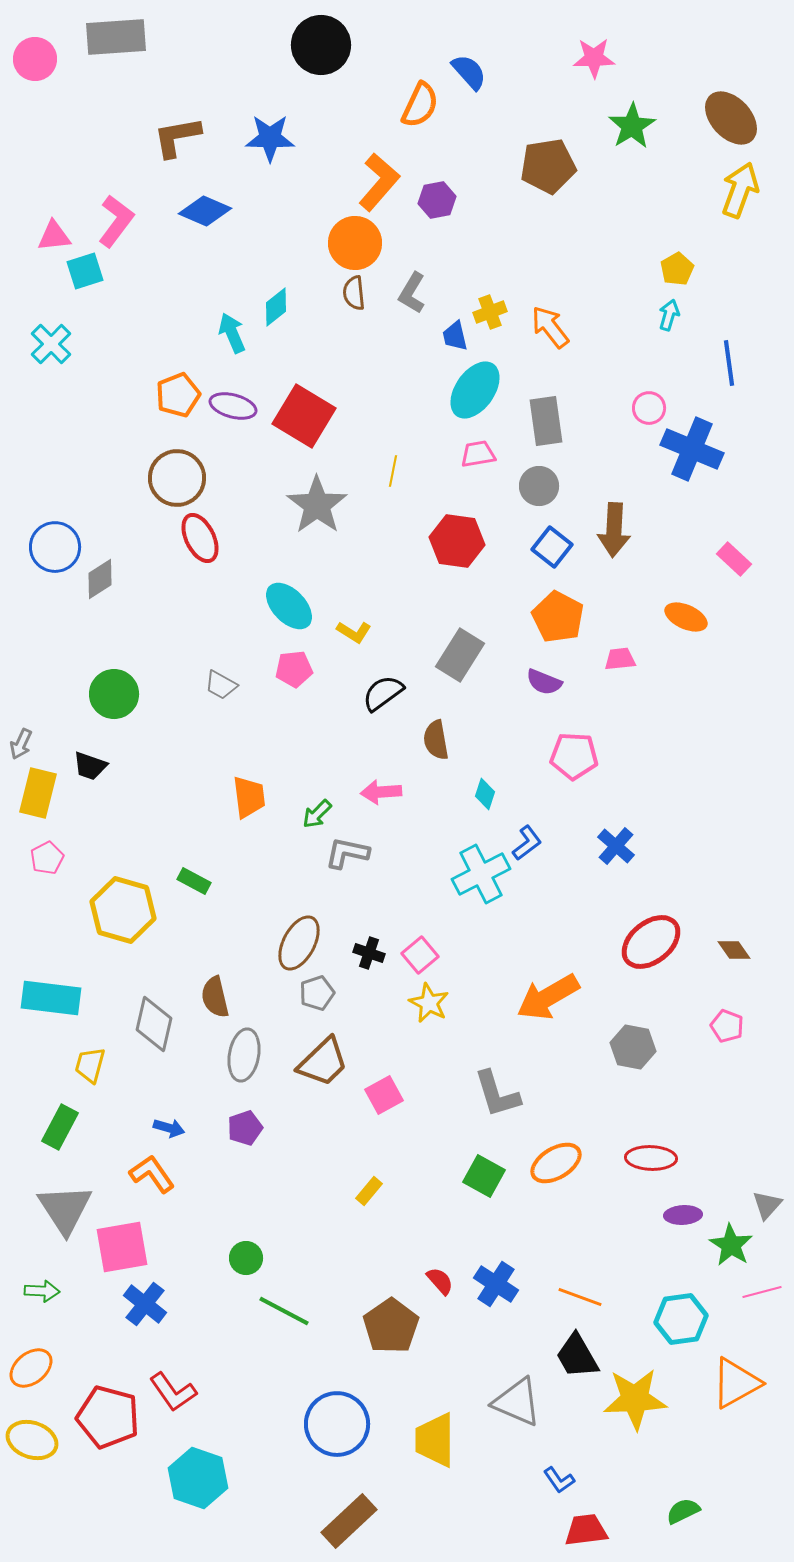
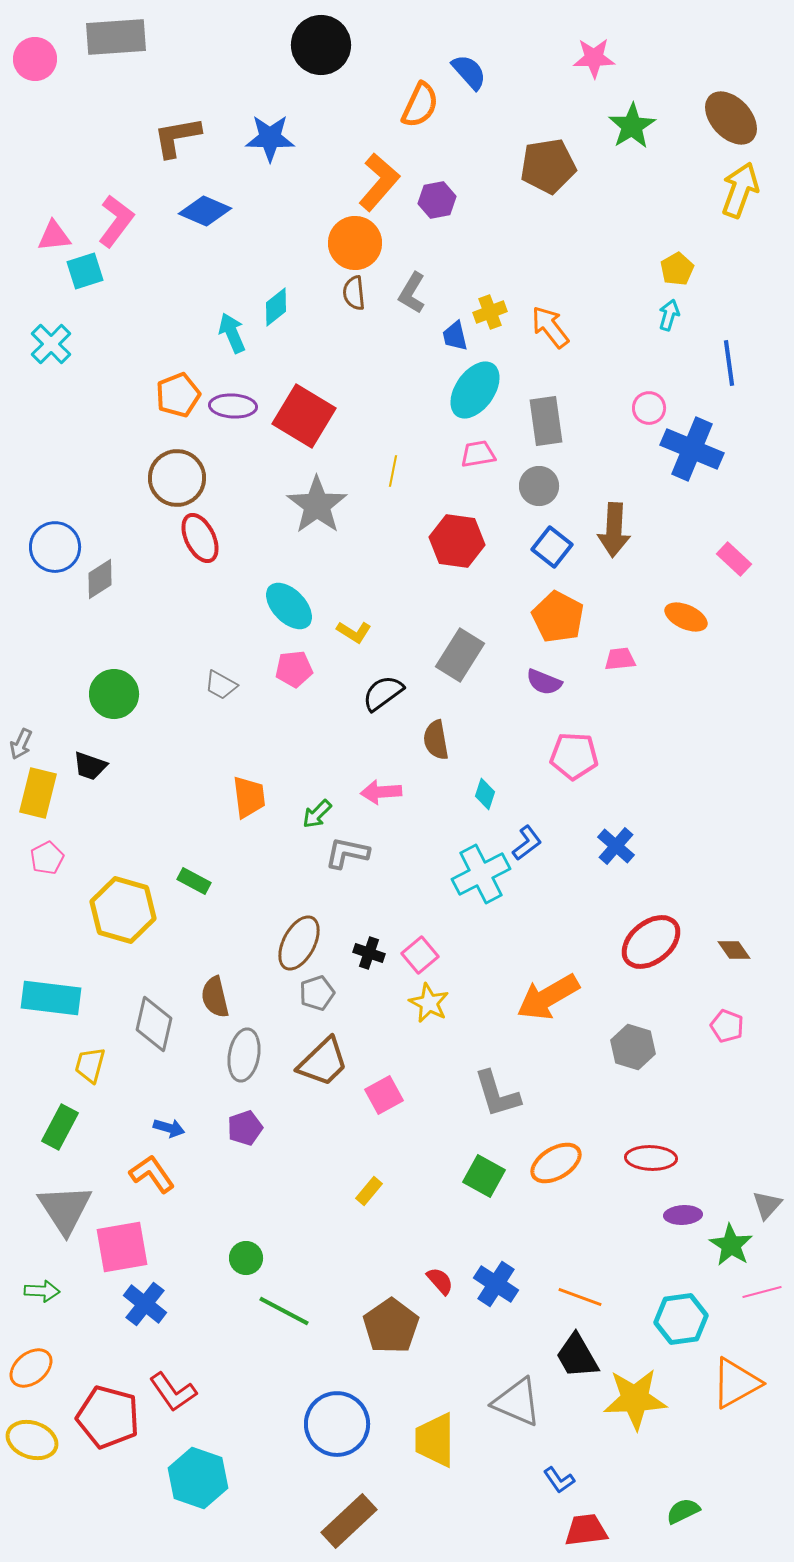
purple ellipse at (233, 406): rotated 12 degrees counterclockwise
gray hexagon at (633, 1047): rotated 6 degrees clockwise
